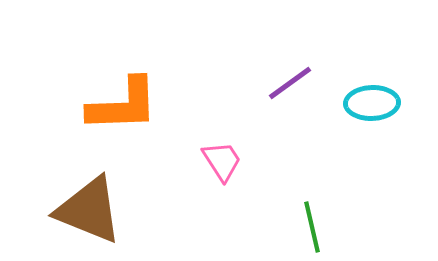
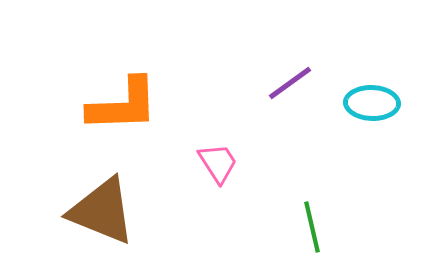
cyan ellipse: rotated 4 degrees clockwise
pink trapezoid: moved 4 px left, 2 px down
brown triangle: moved 13 px right, 1 px down
